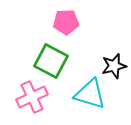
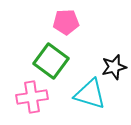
green square: rotated 8 degrees clockwise
black star: moved 1 px down
pink cross: rotated 16 degrees clockwise
